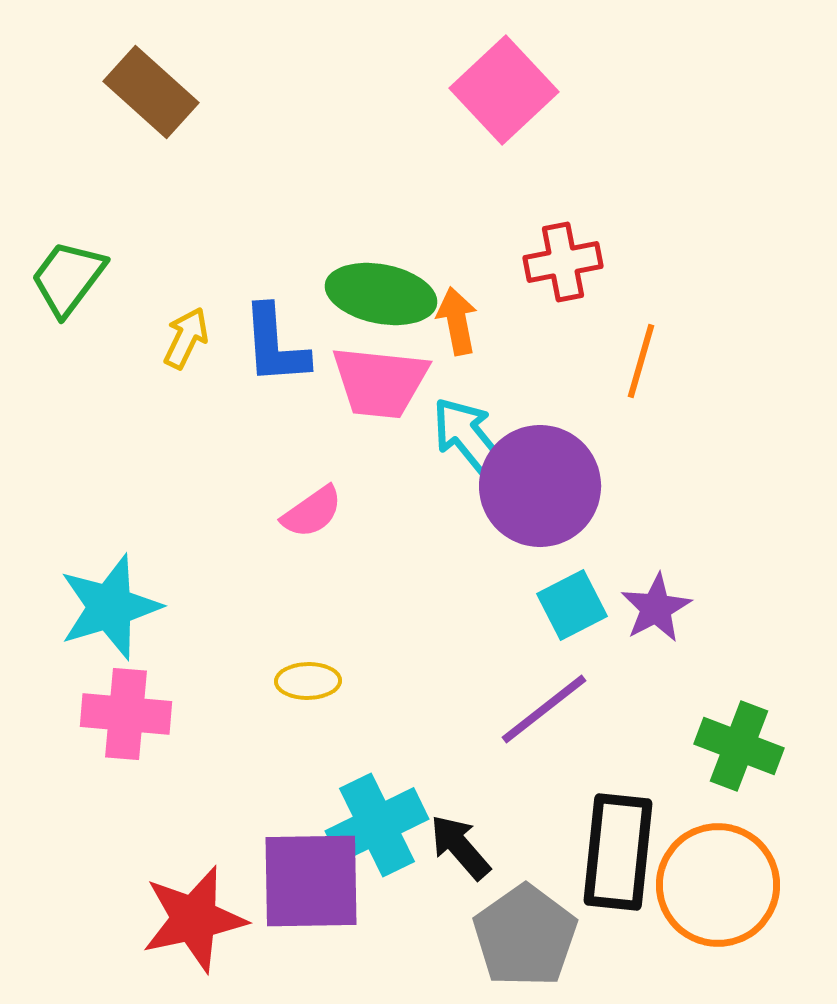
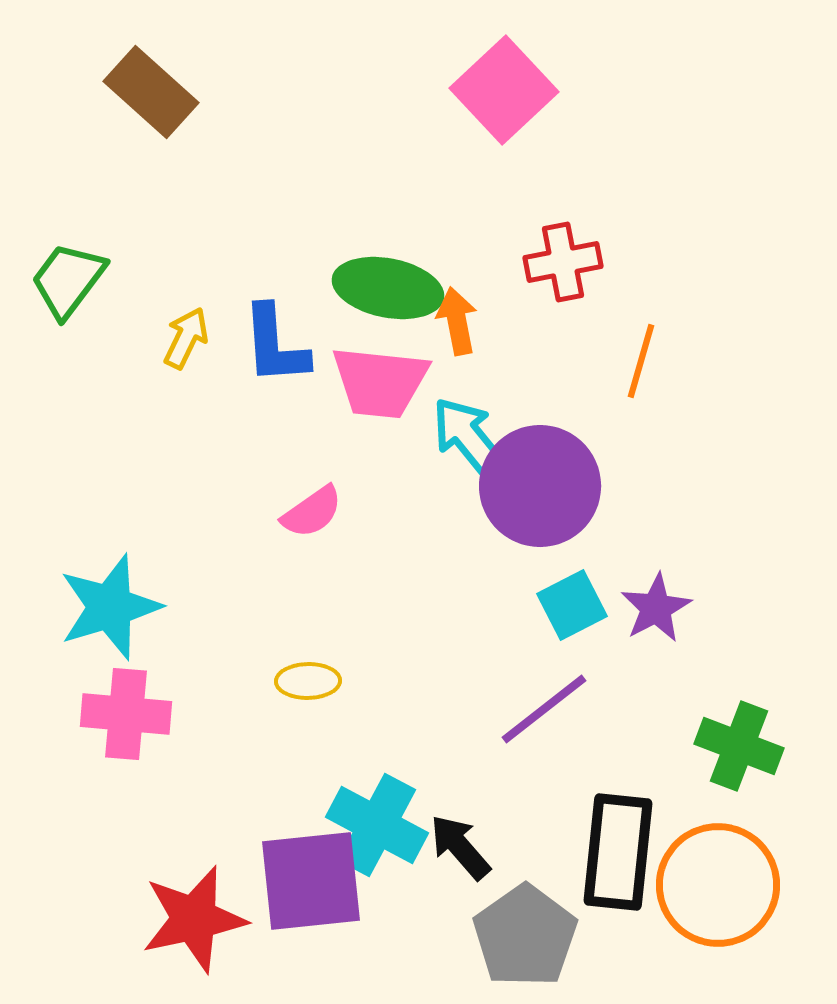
green trapezoid: moved 2 px down
green ellipse: moved 7 px right, 6 px up
cyan cross: rotated 36 degrees counterclockwise
purple square: rotated 5 degrees counterclockwise
